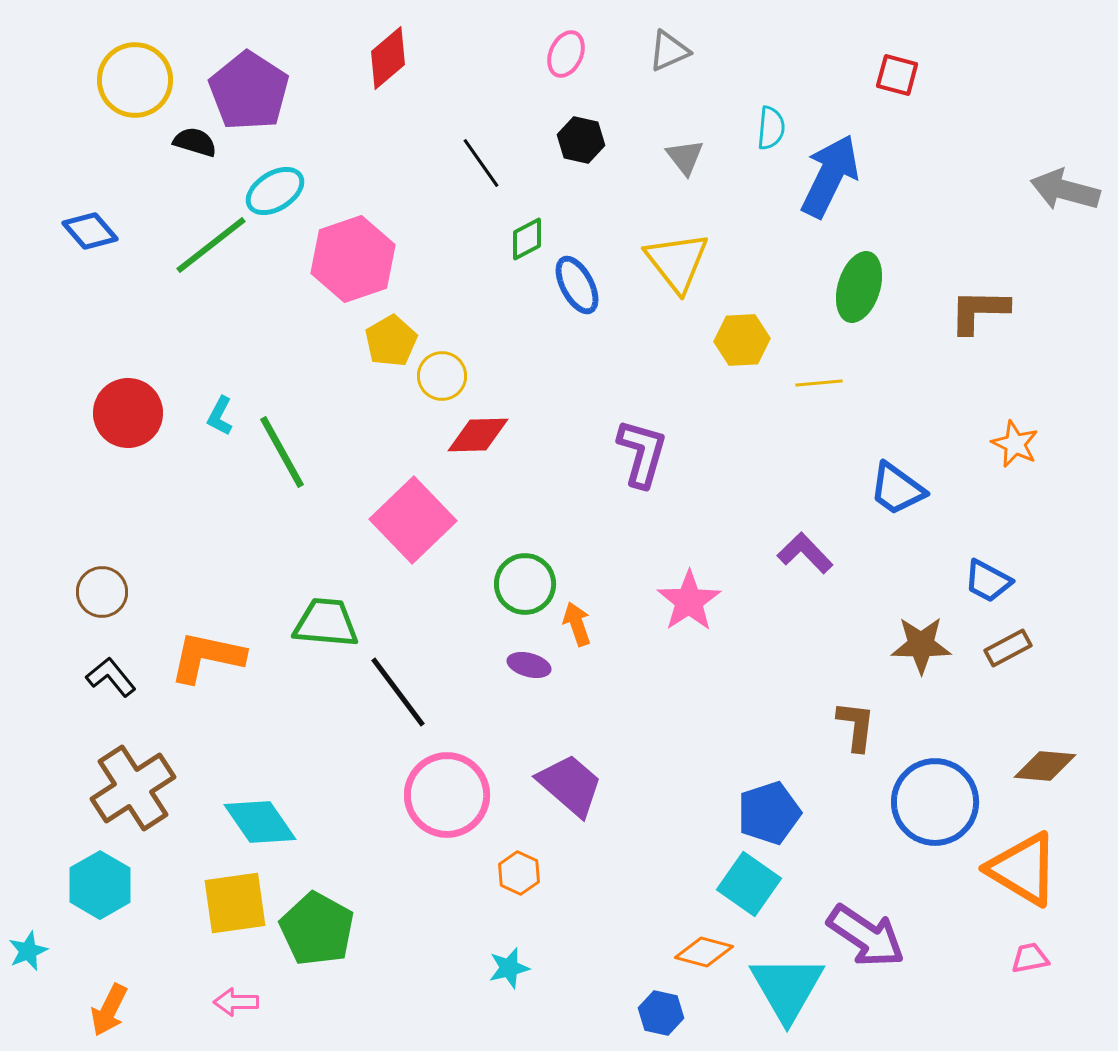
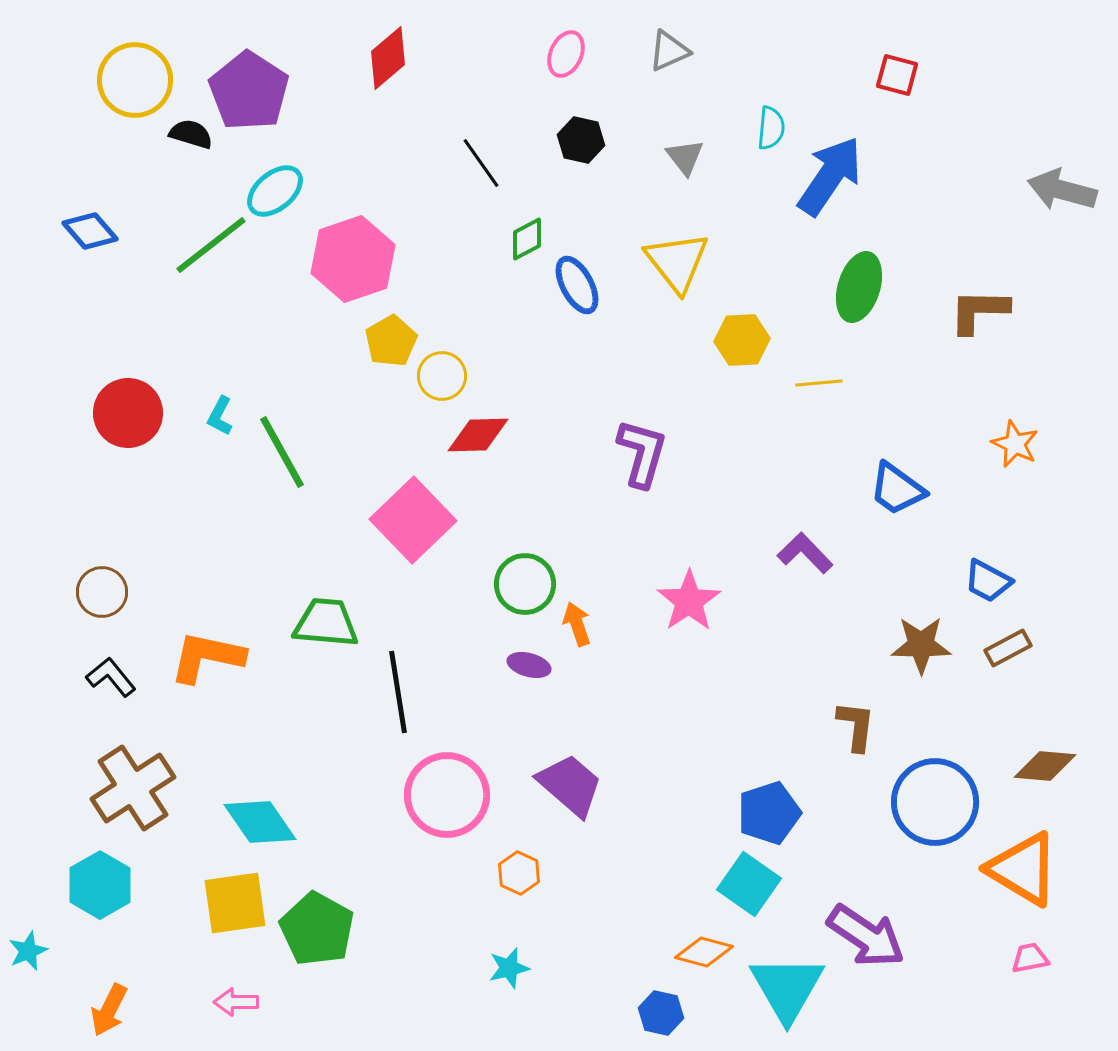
black semicircle at (195, 142): moved 4 px left, 8 px up
blue arrow at (830, 176): rotated 8 degrees clockwise
gray arrow at (1065, 190): moved 3 px left
cyan ellipse at (275, 191): rotated 8 degrees counterclockwise
black line at (398, 692): rotated 28 degrees clockwise
